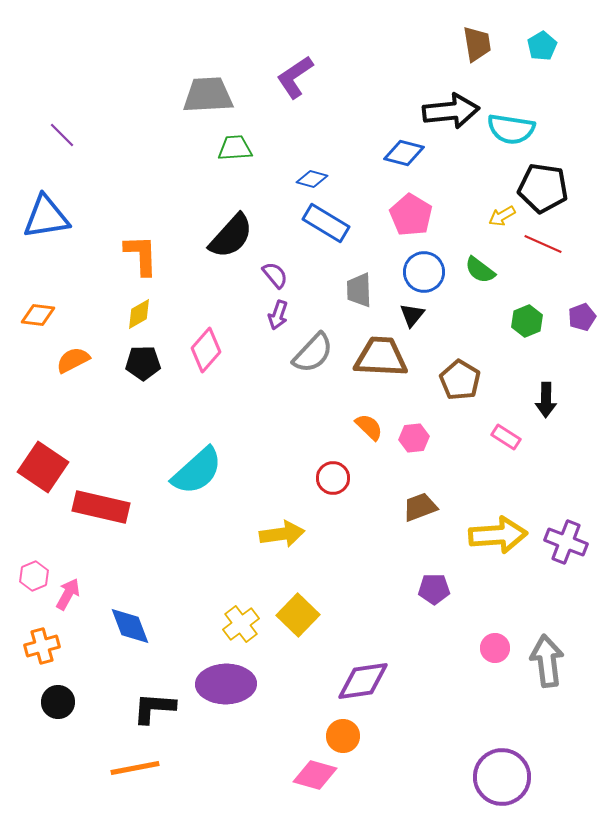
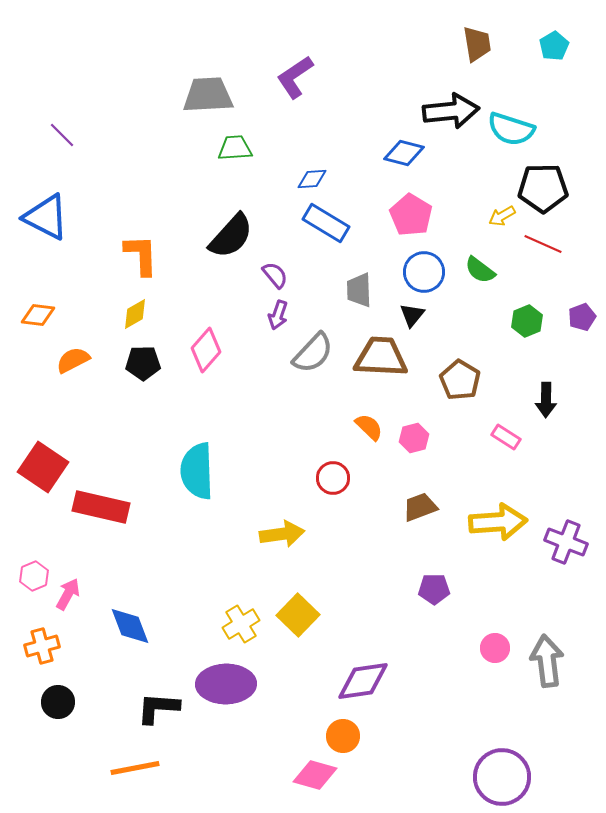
cyan pentagon at (542, 46): moved 12 px right
cyan semicircle at (511, 129): rotated 9 degrees clockwise
blue diamond at (312, 179): rotated 20 degrees counterclockwise
black pentagon at (543, 188): rotated 9 degrees counterclockwise
blue triangle at (46, 217): rotated 36 degrees clockwise
yellow diamond at (139, 314): moved 4 px left
pink hexagon at (414, 438): rotated 8 degrees counterclockwise
cyan semicircle at (197, 471): rotated 130 degrees clockwise
yellow arrow at (498, 535): moved 13 px up
yellow cross at (241, 624): rotated 6 degrees clockwise
black L-shape at (154, 708): moved 4 px right
